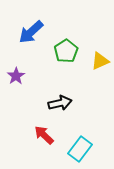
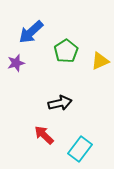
purple star: moved 13 px up; rotated 18 degrees clockwise
